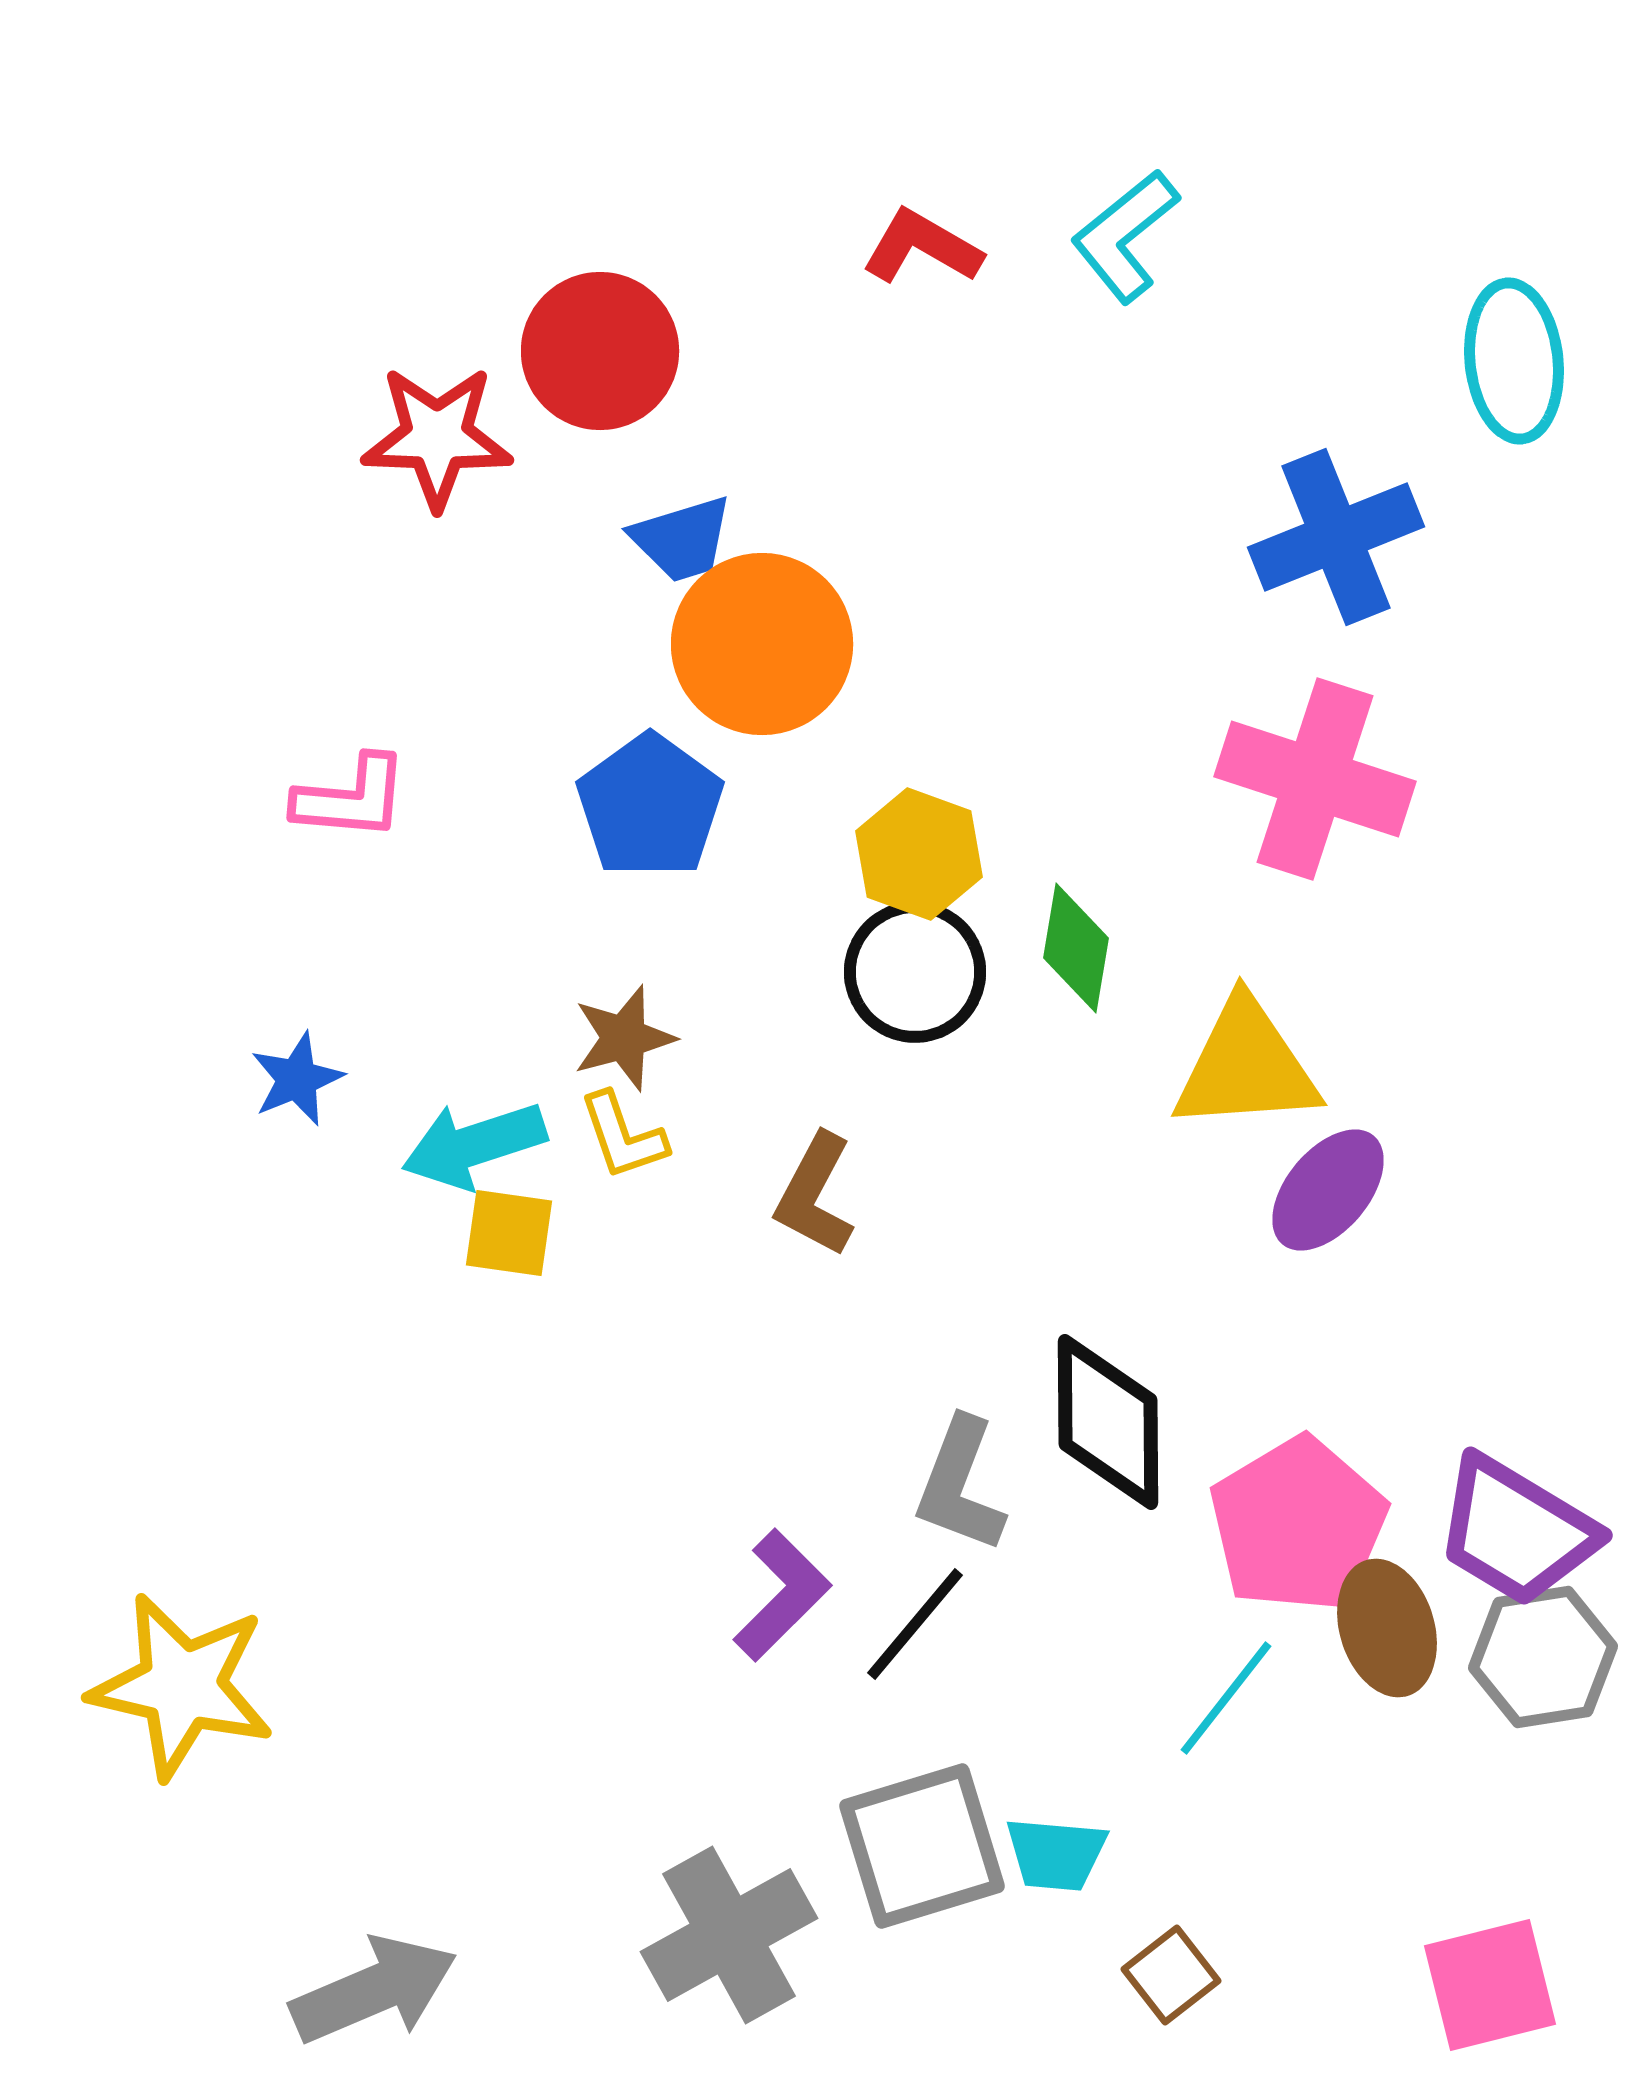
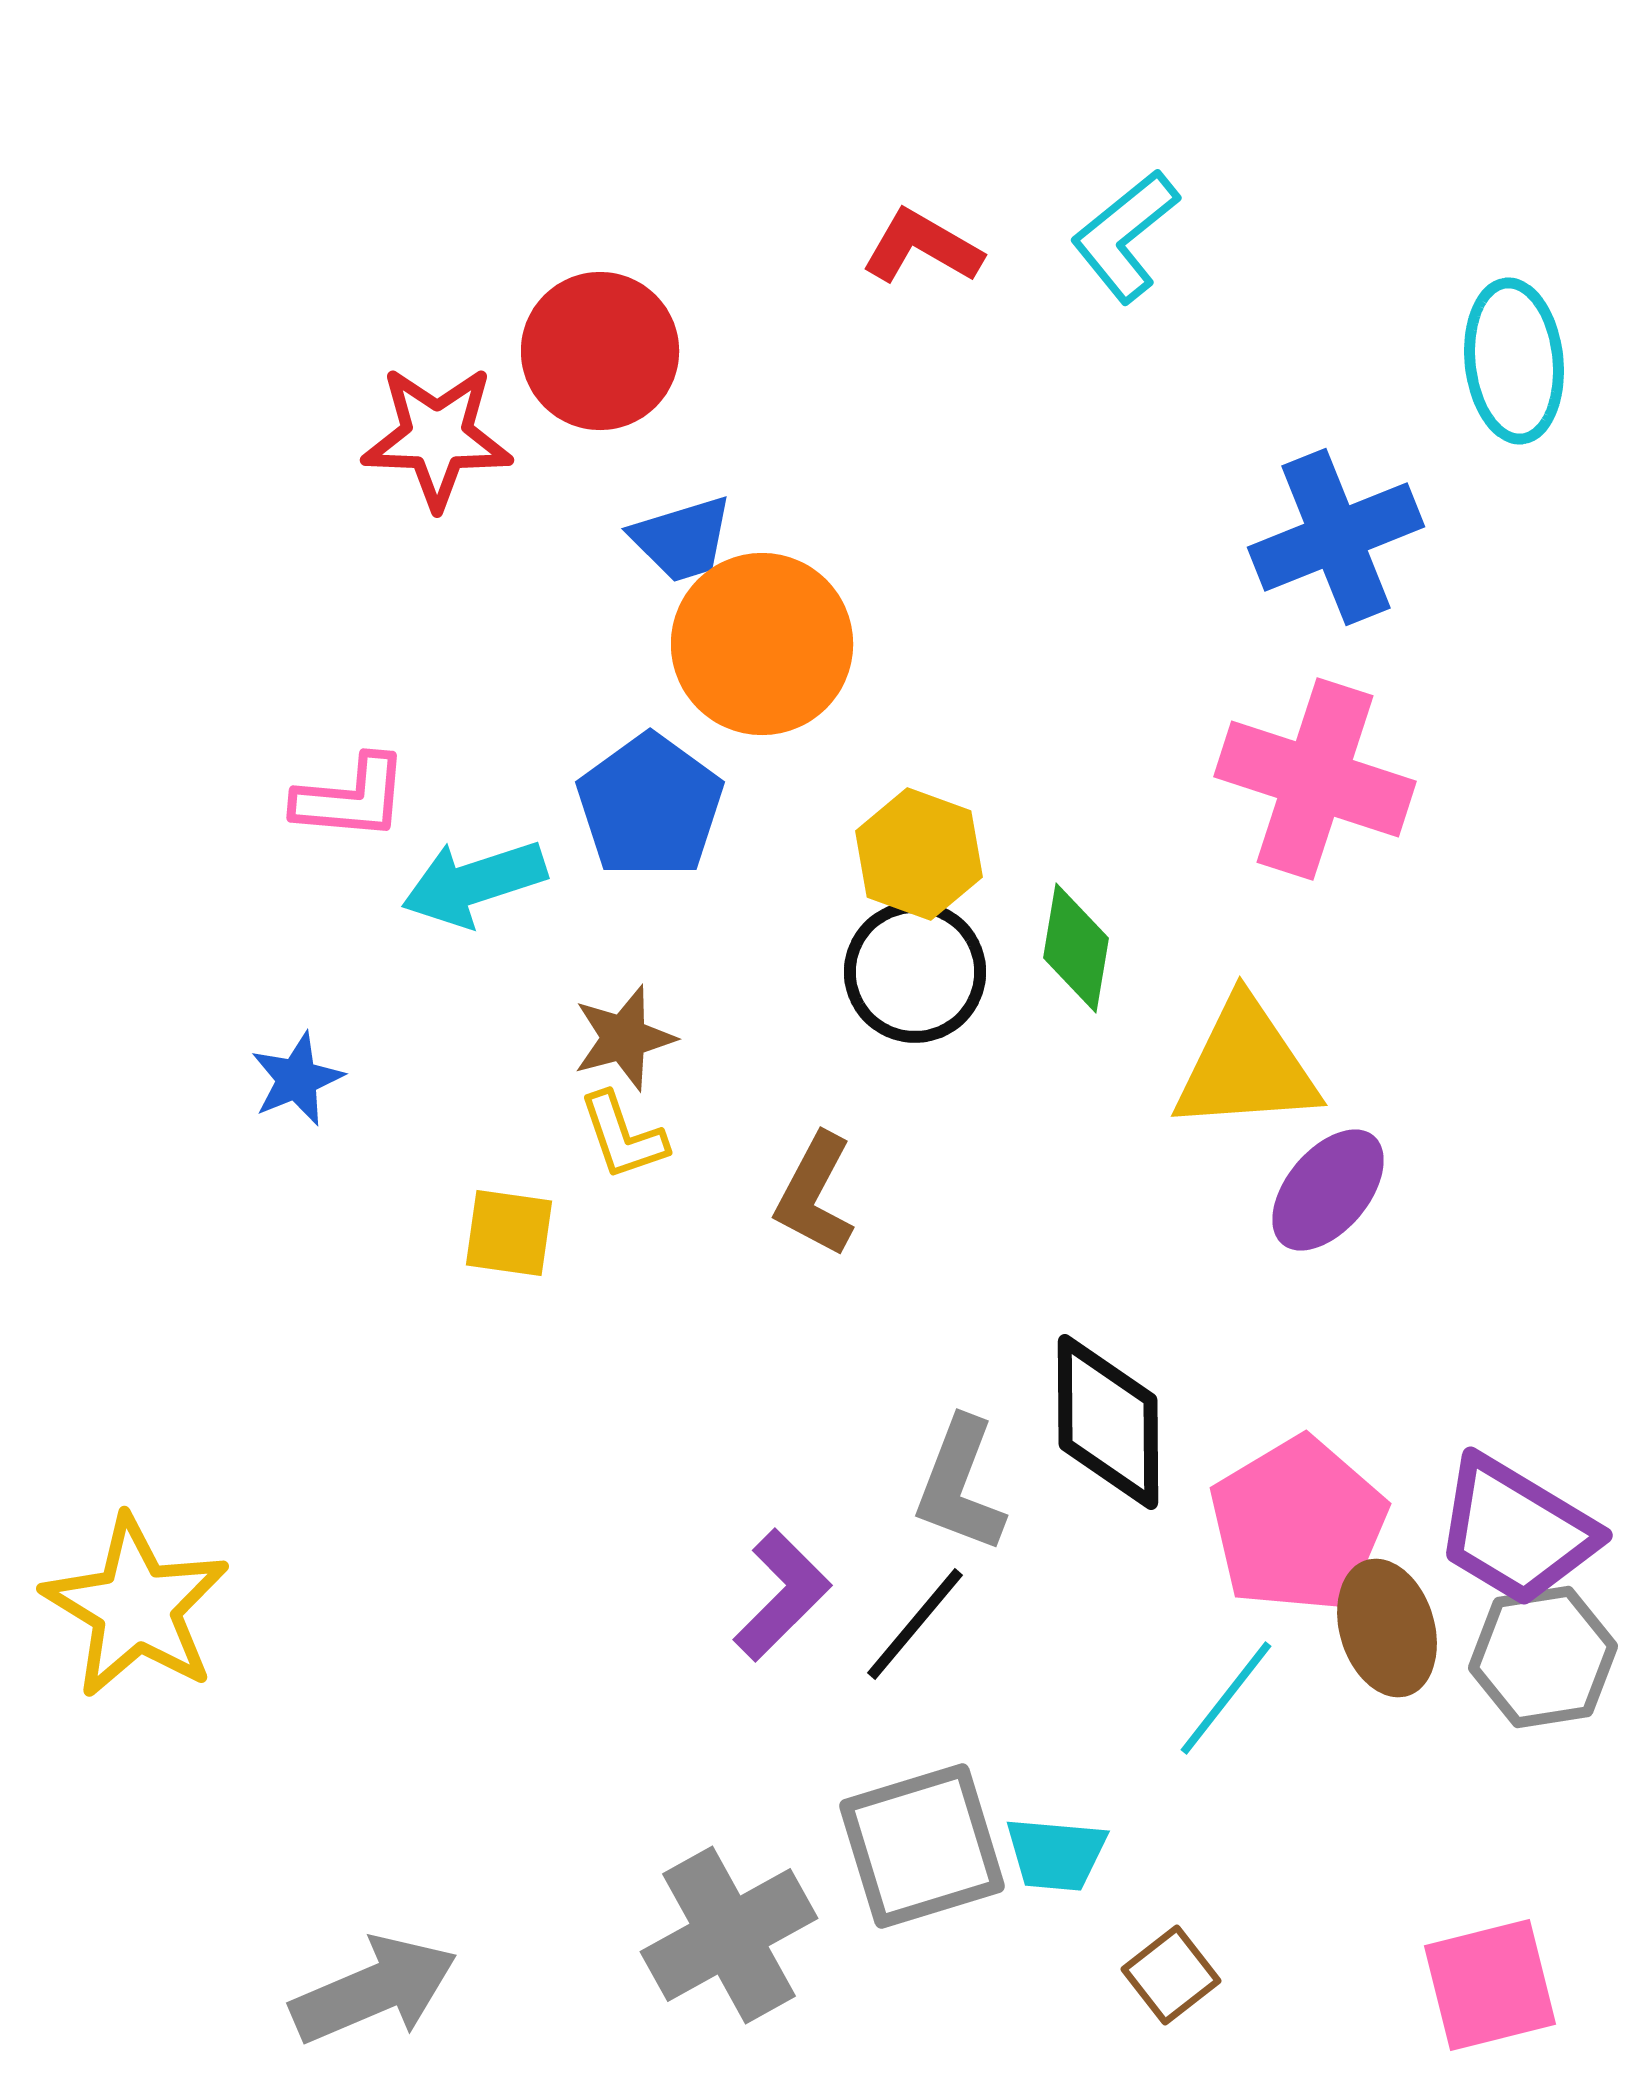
cyan arrow: moved 262 px up
yellow star: moved 46 px left, 79 px up; rotated 18 degrees clockwise
